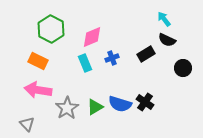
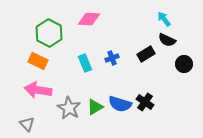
green hexagon: moved 2 px left, 4 px down
pink diamond: moved 3 px left, 18 px up; rotated 25 degrees clockwise
black circle: moved 1 px right, 4 px up
gray star: moved 2 px right; rotated 10 degrees counterclockwise
